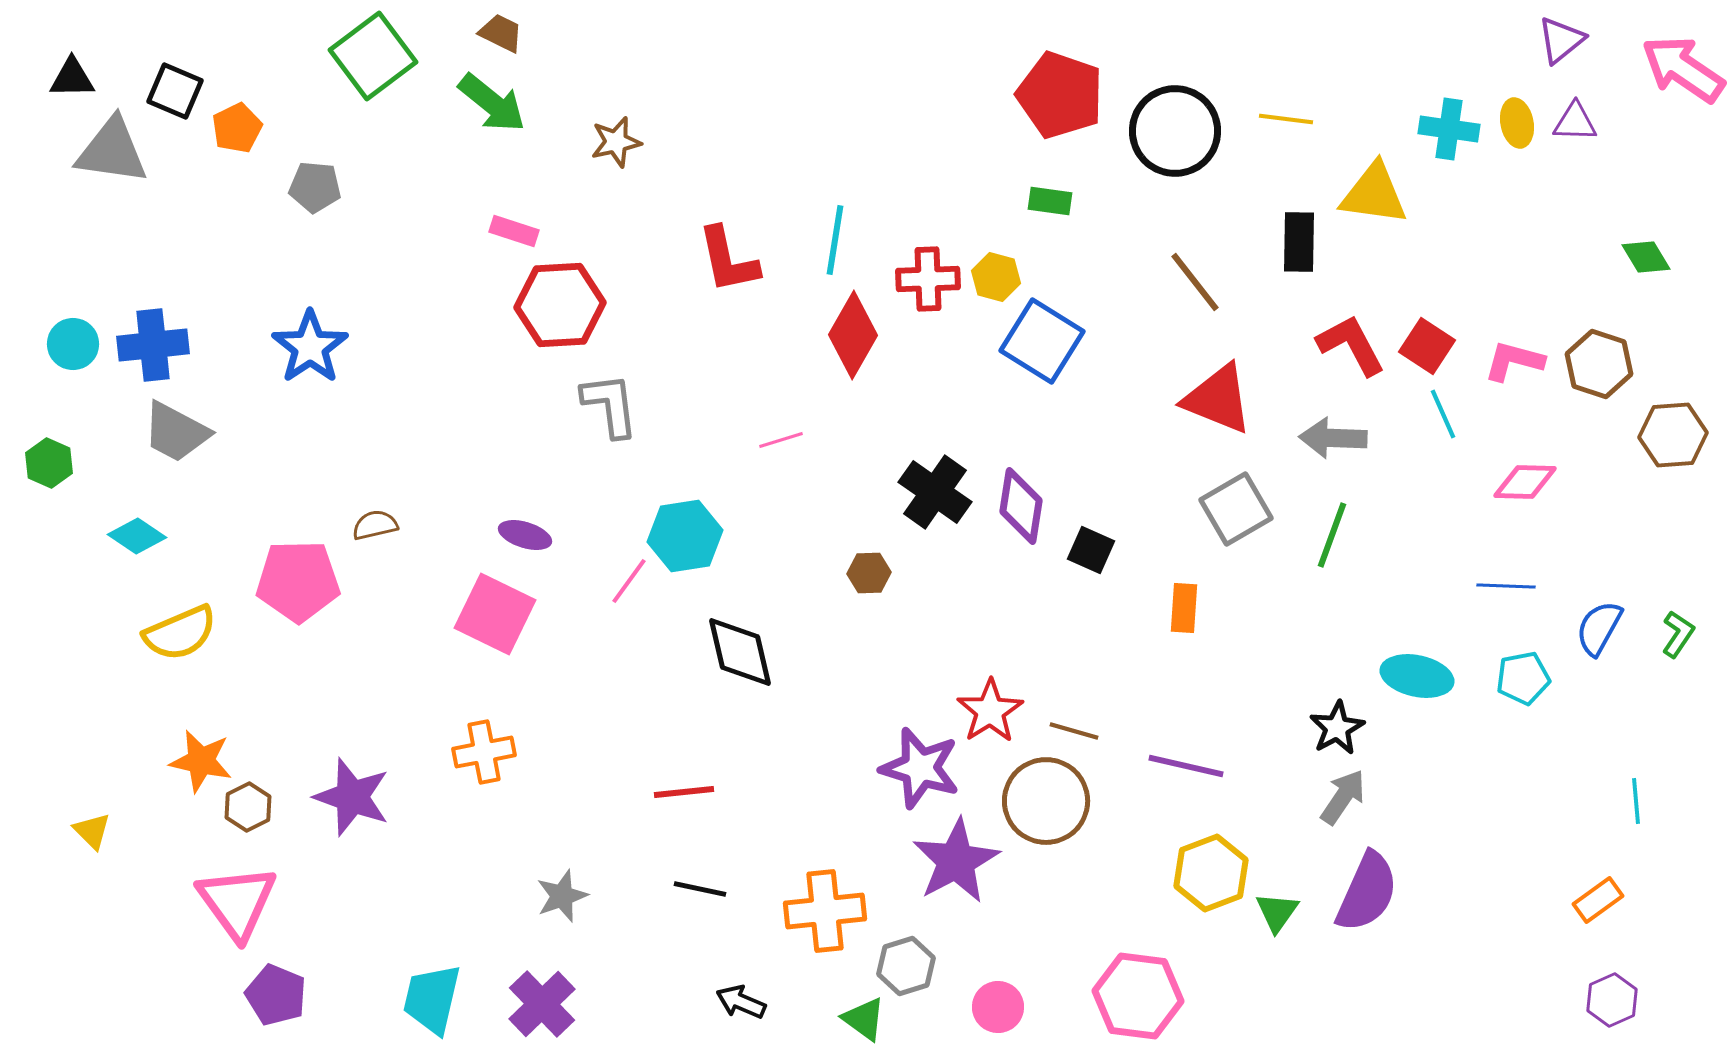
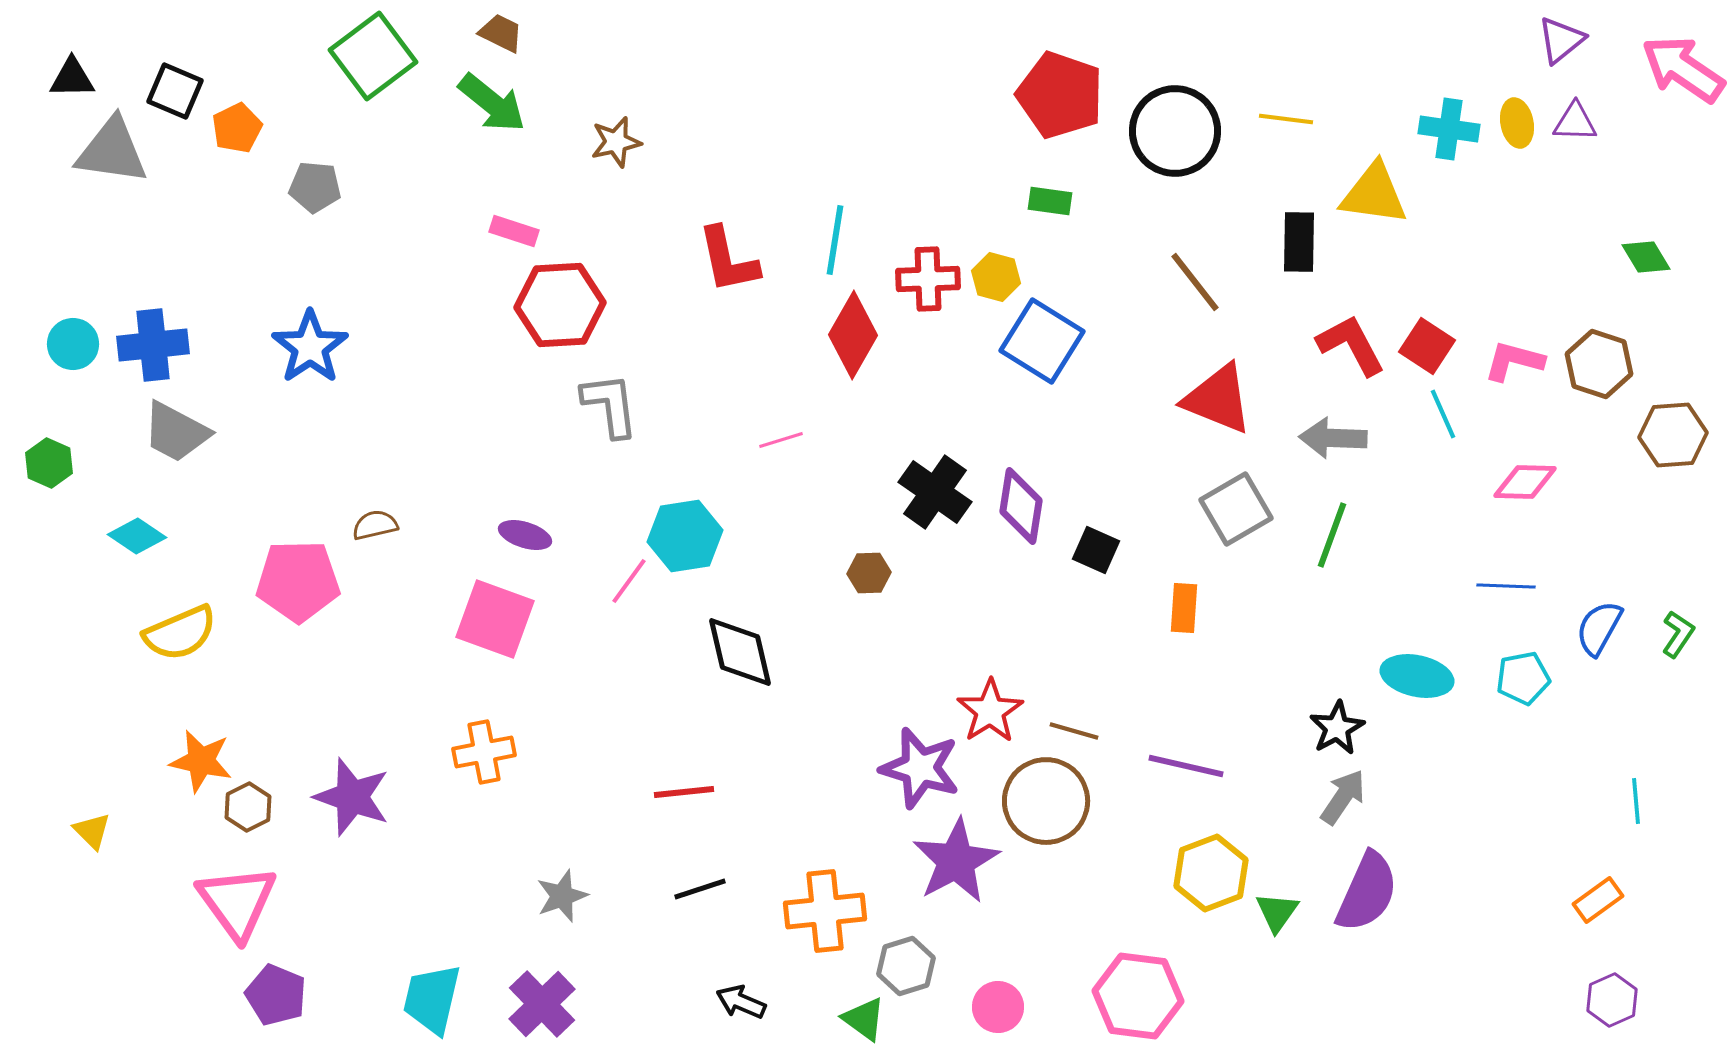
black square at (1091, 550): moved 5 px right
pink square at (495, 614): moved 5 px down; rotated 6 degrees counterclockwise
black line at (700, 889): rotated 30 degrees counterclockwise
